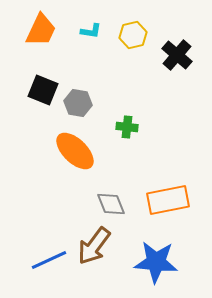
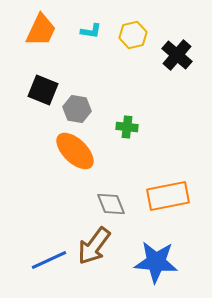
gray hexagon: moved 1 px left, 6 px down
orange rectangle: moved 4 px up
